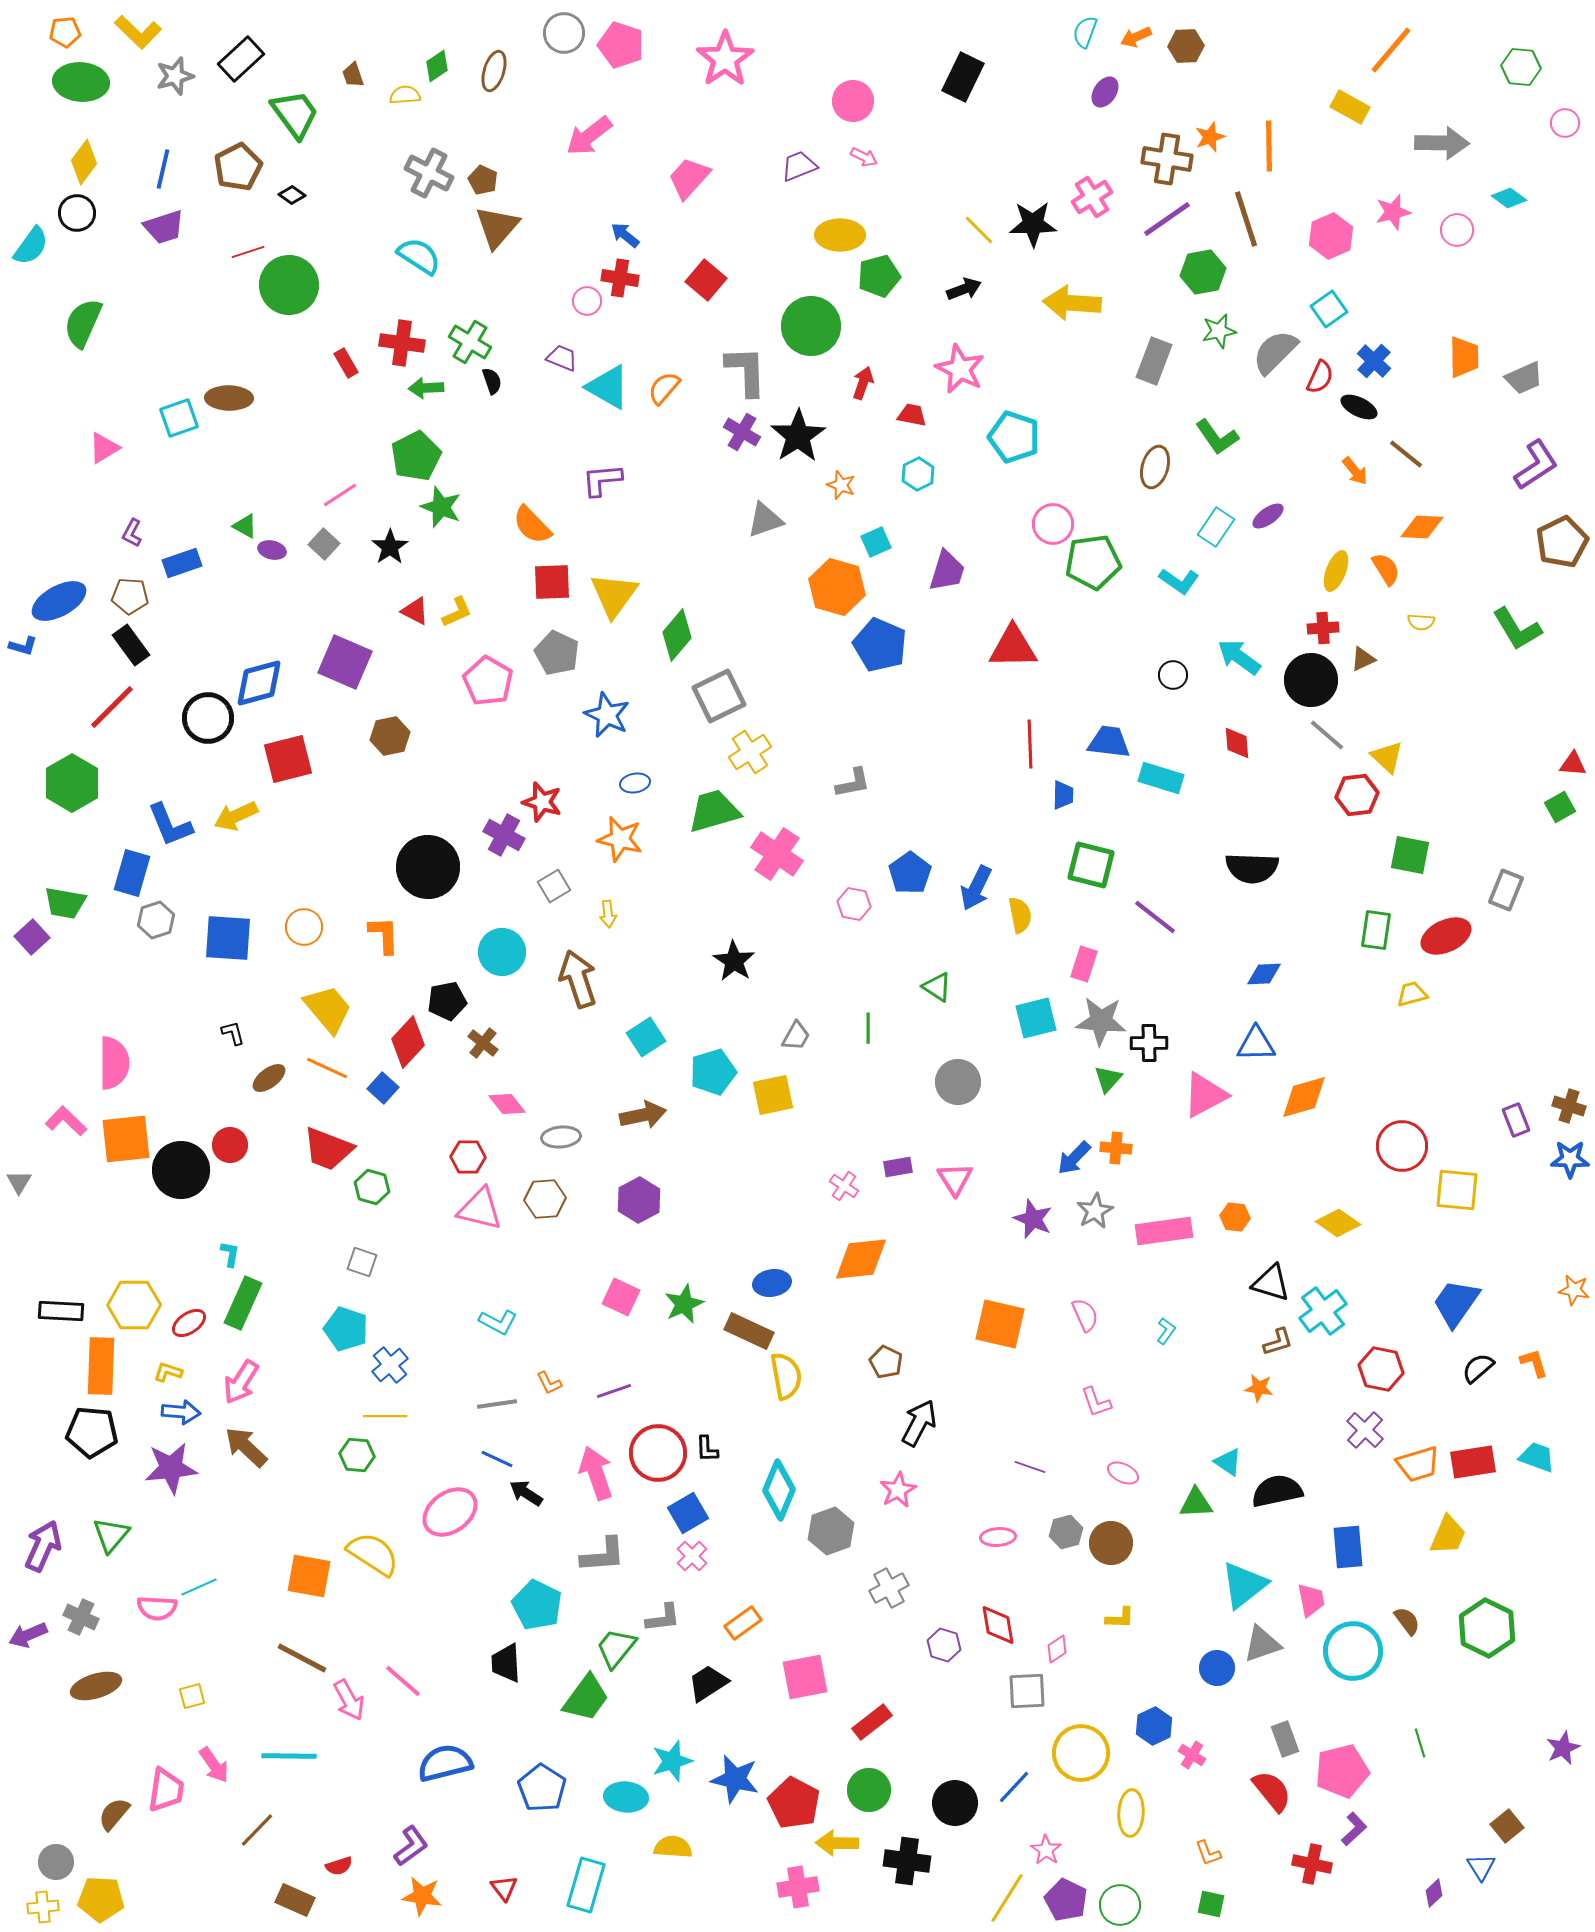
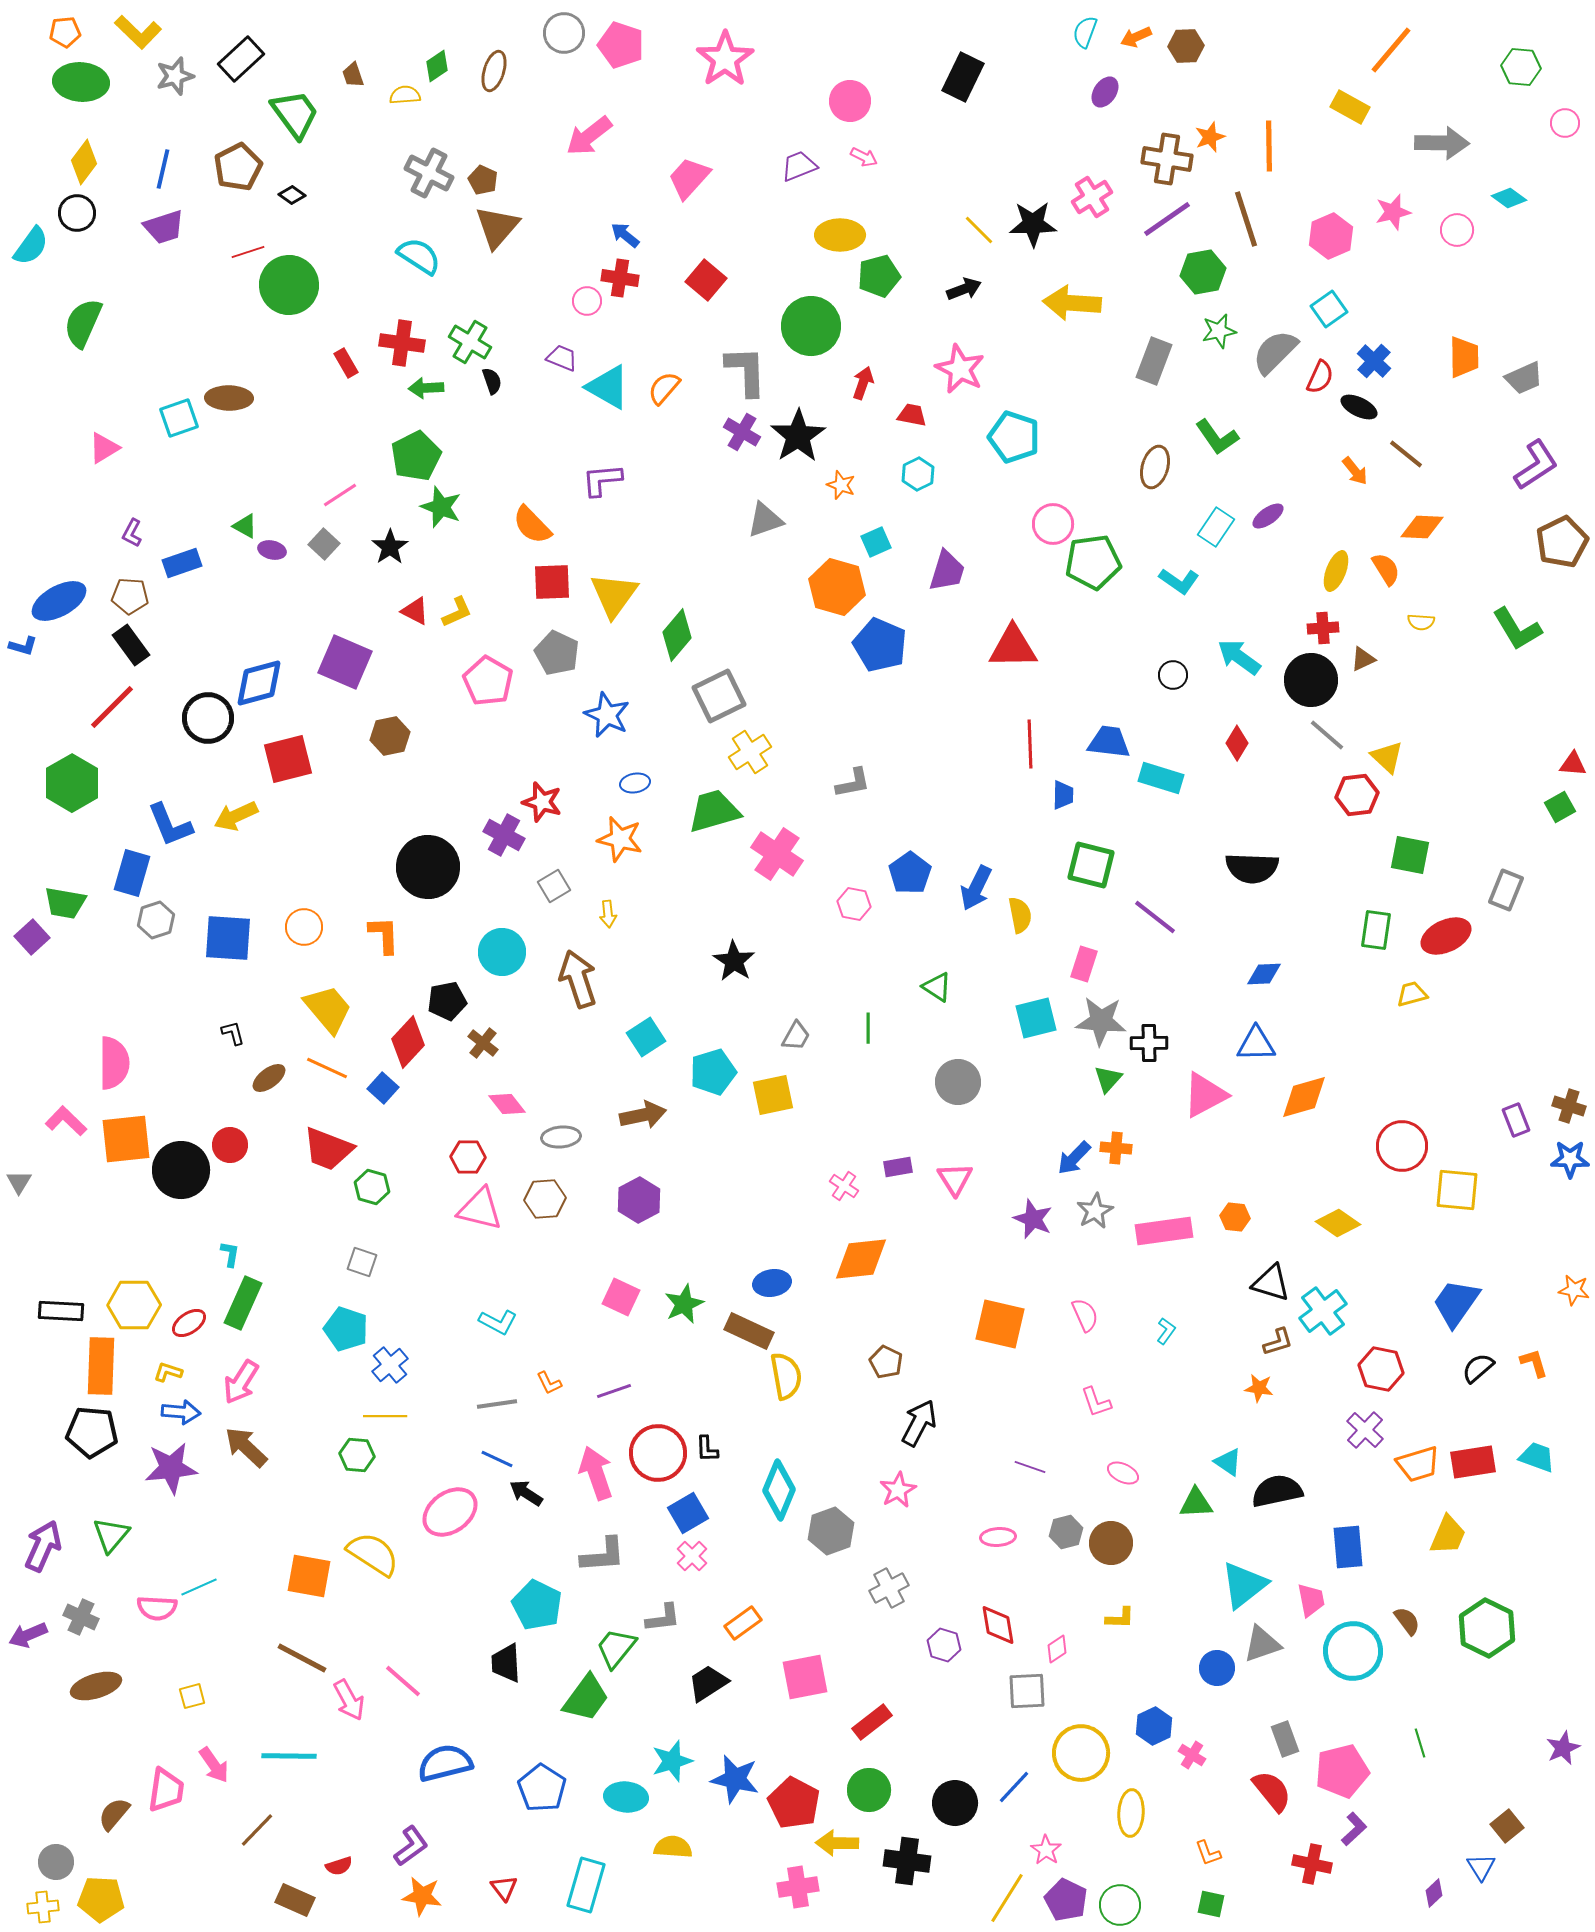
pink circle at (853, 101): moved 3 px left
red diamond at (1237, 743): rotated 36 degrees clockwise
